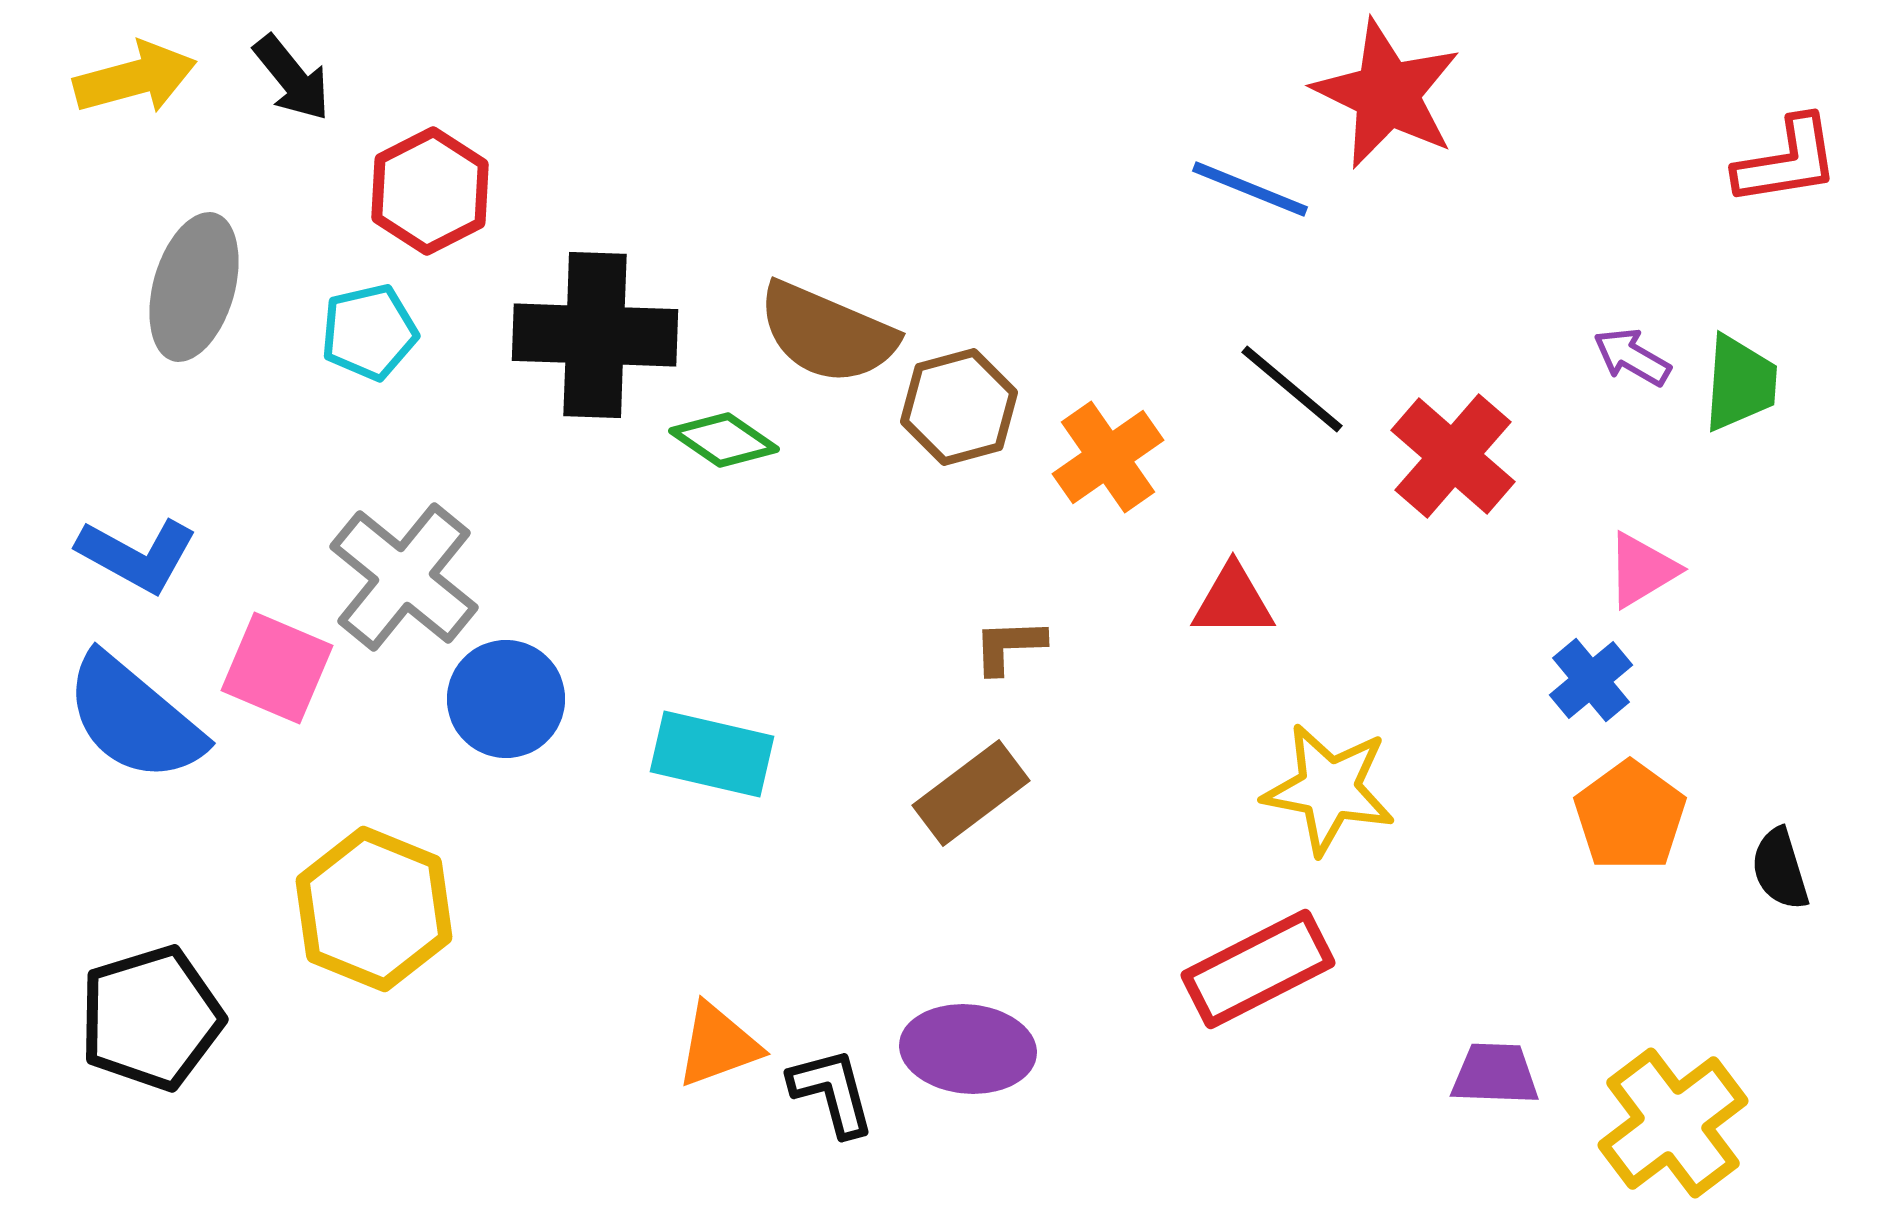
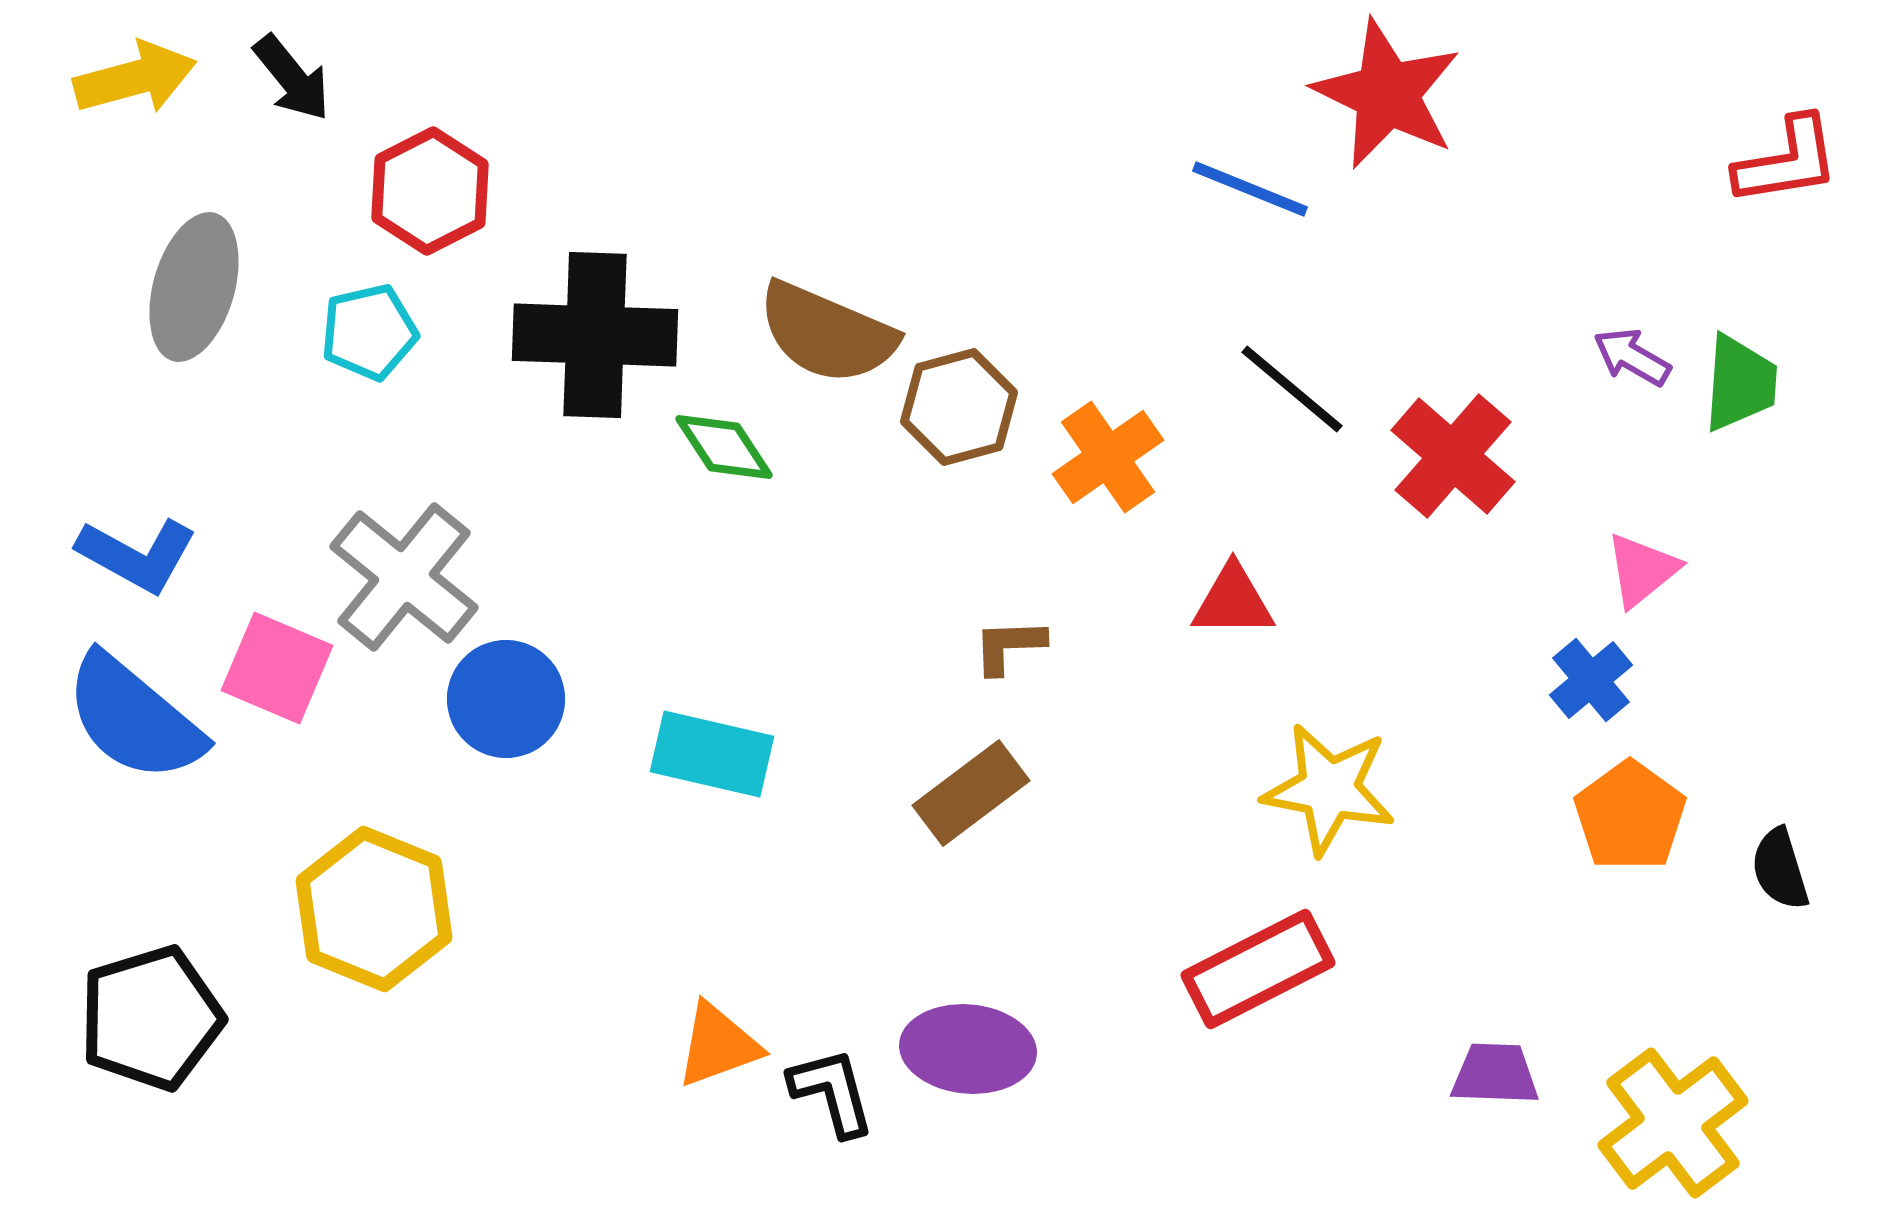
green diamond: moved 7 px down; rotated 22 degrees clockwise
pink triangle: rotated 8 degrees counterclockwise
